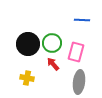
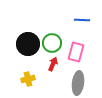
red arrow: rotated 64 degrees clockwise
yellow cross: moved 1 px right, 1 px down; rotated 24 degrees counterclockwise
gray ellipse: moved 1 px left, 1 px down
